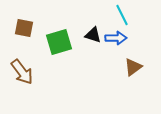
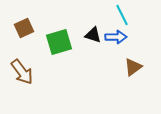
brown square: rotated 36 degrees counterclockwise
blue arrow: moved 1 px up
